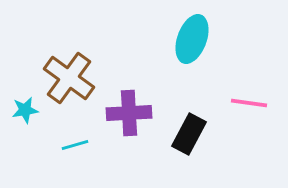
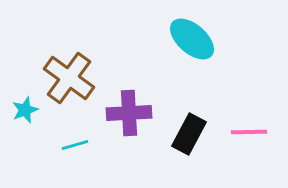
cyan ellipse: rotated 69 degrees counterclockwise
pink line: moved 29 px down; rotated 9 degrees counterclockwise
cyan star: rotated 12 degrees counterclockwise
